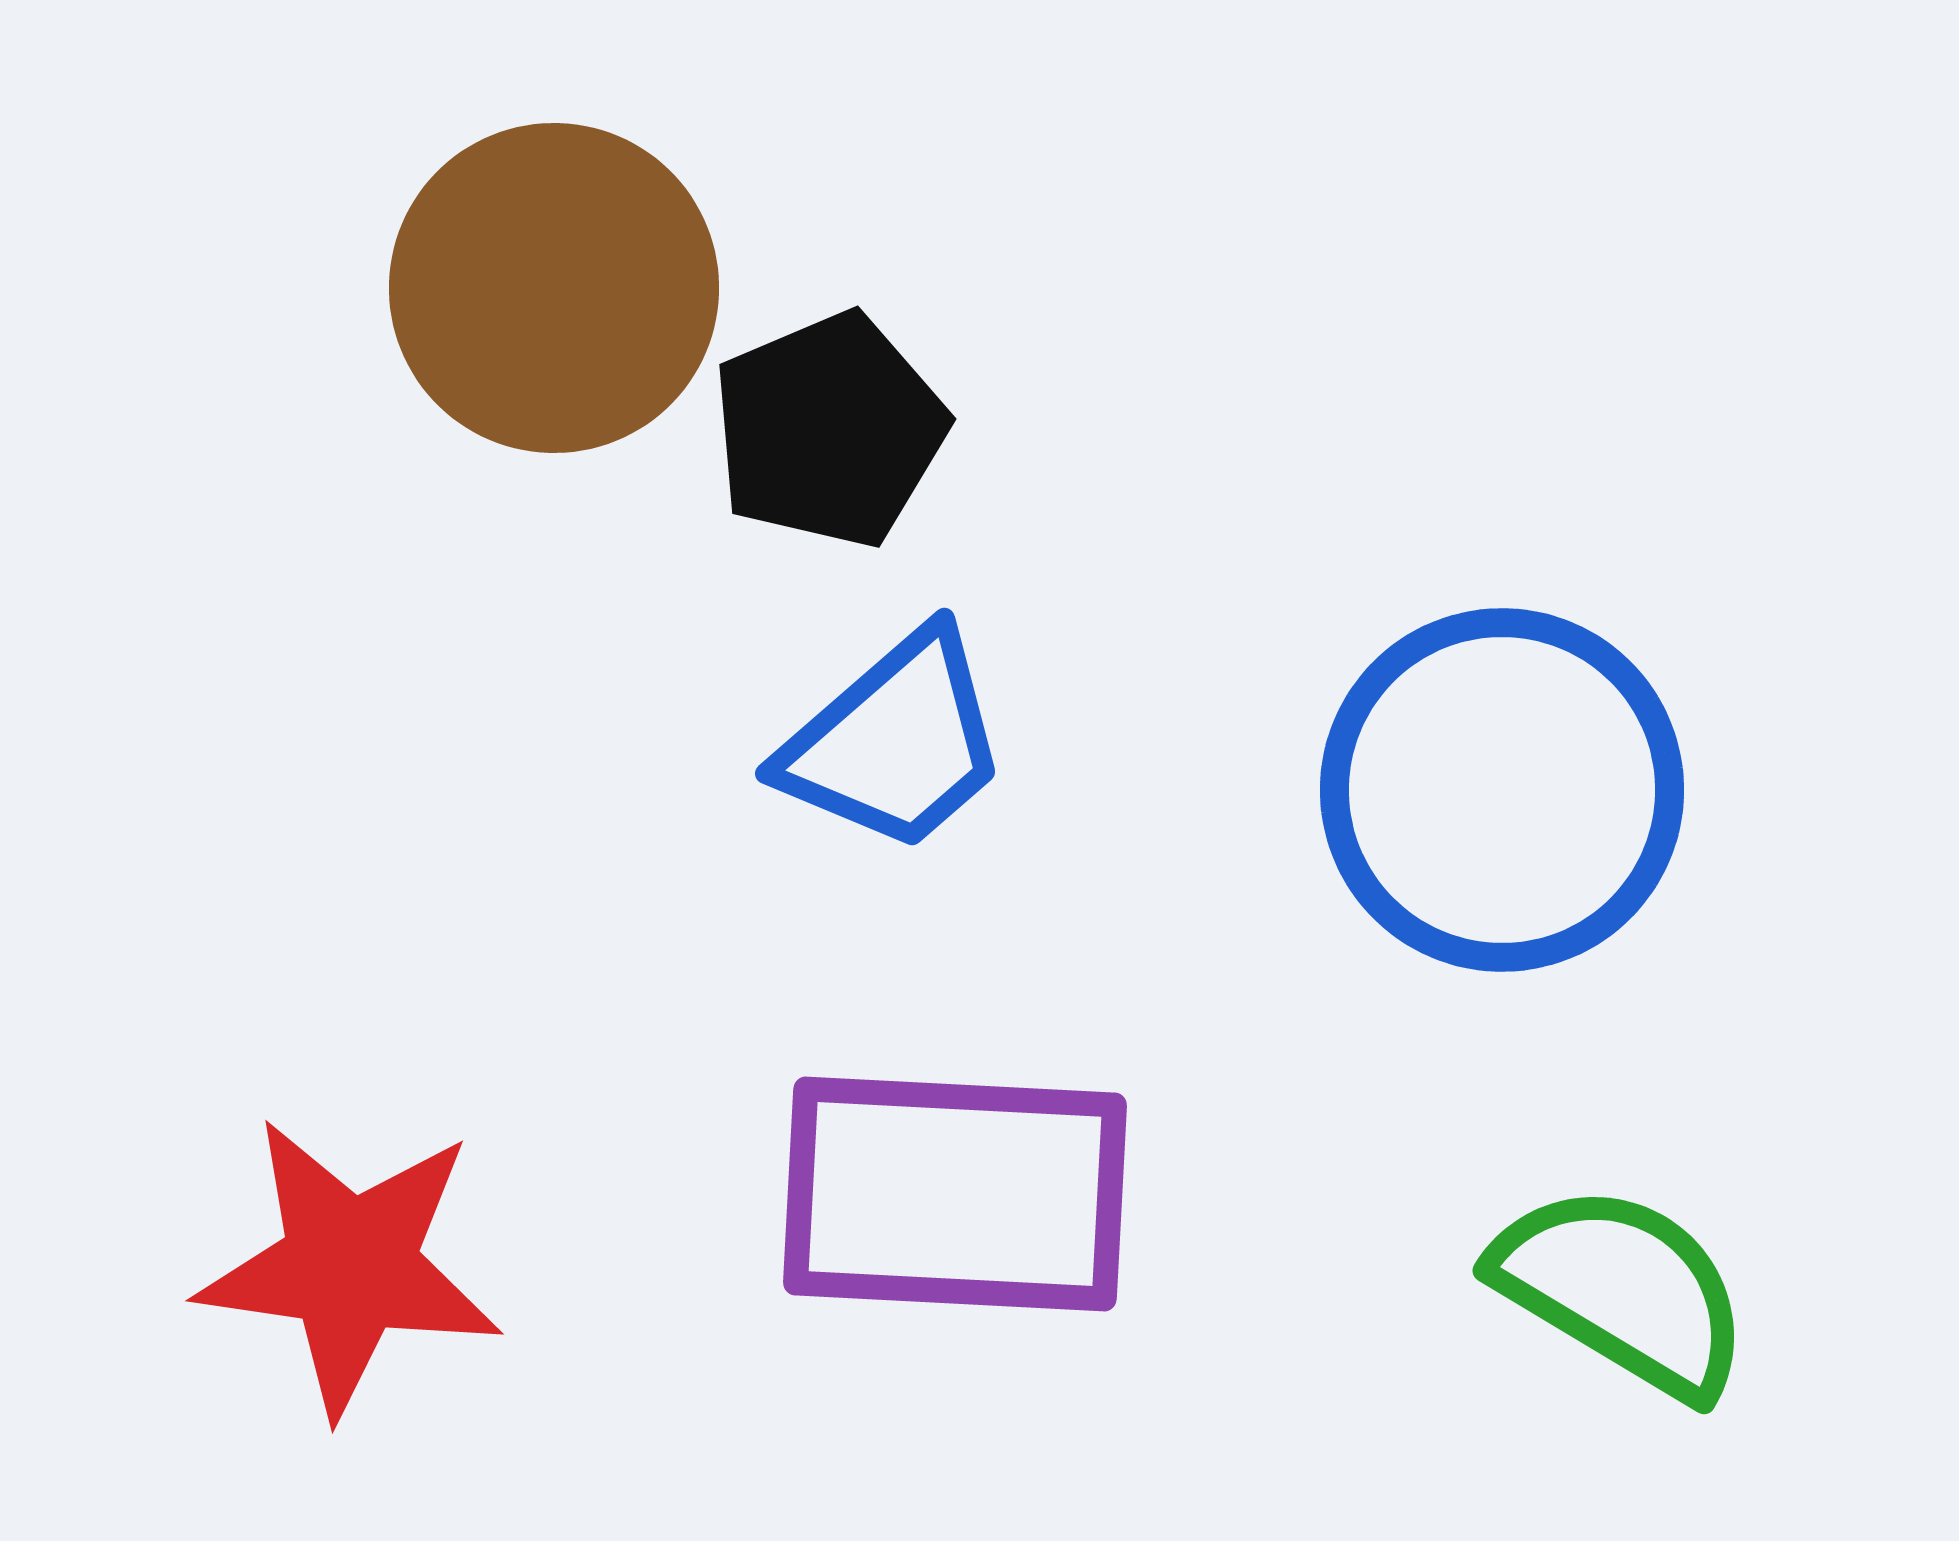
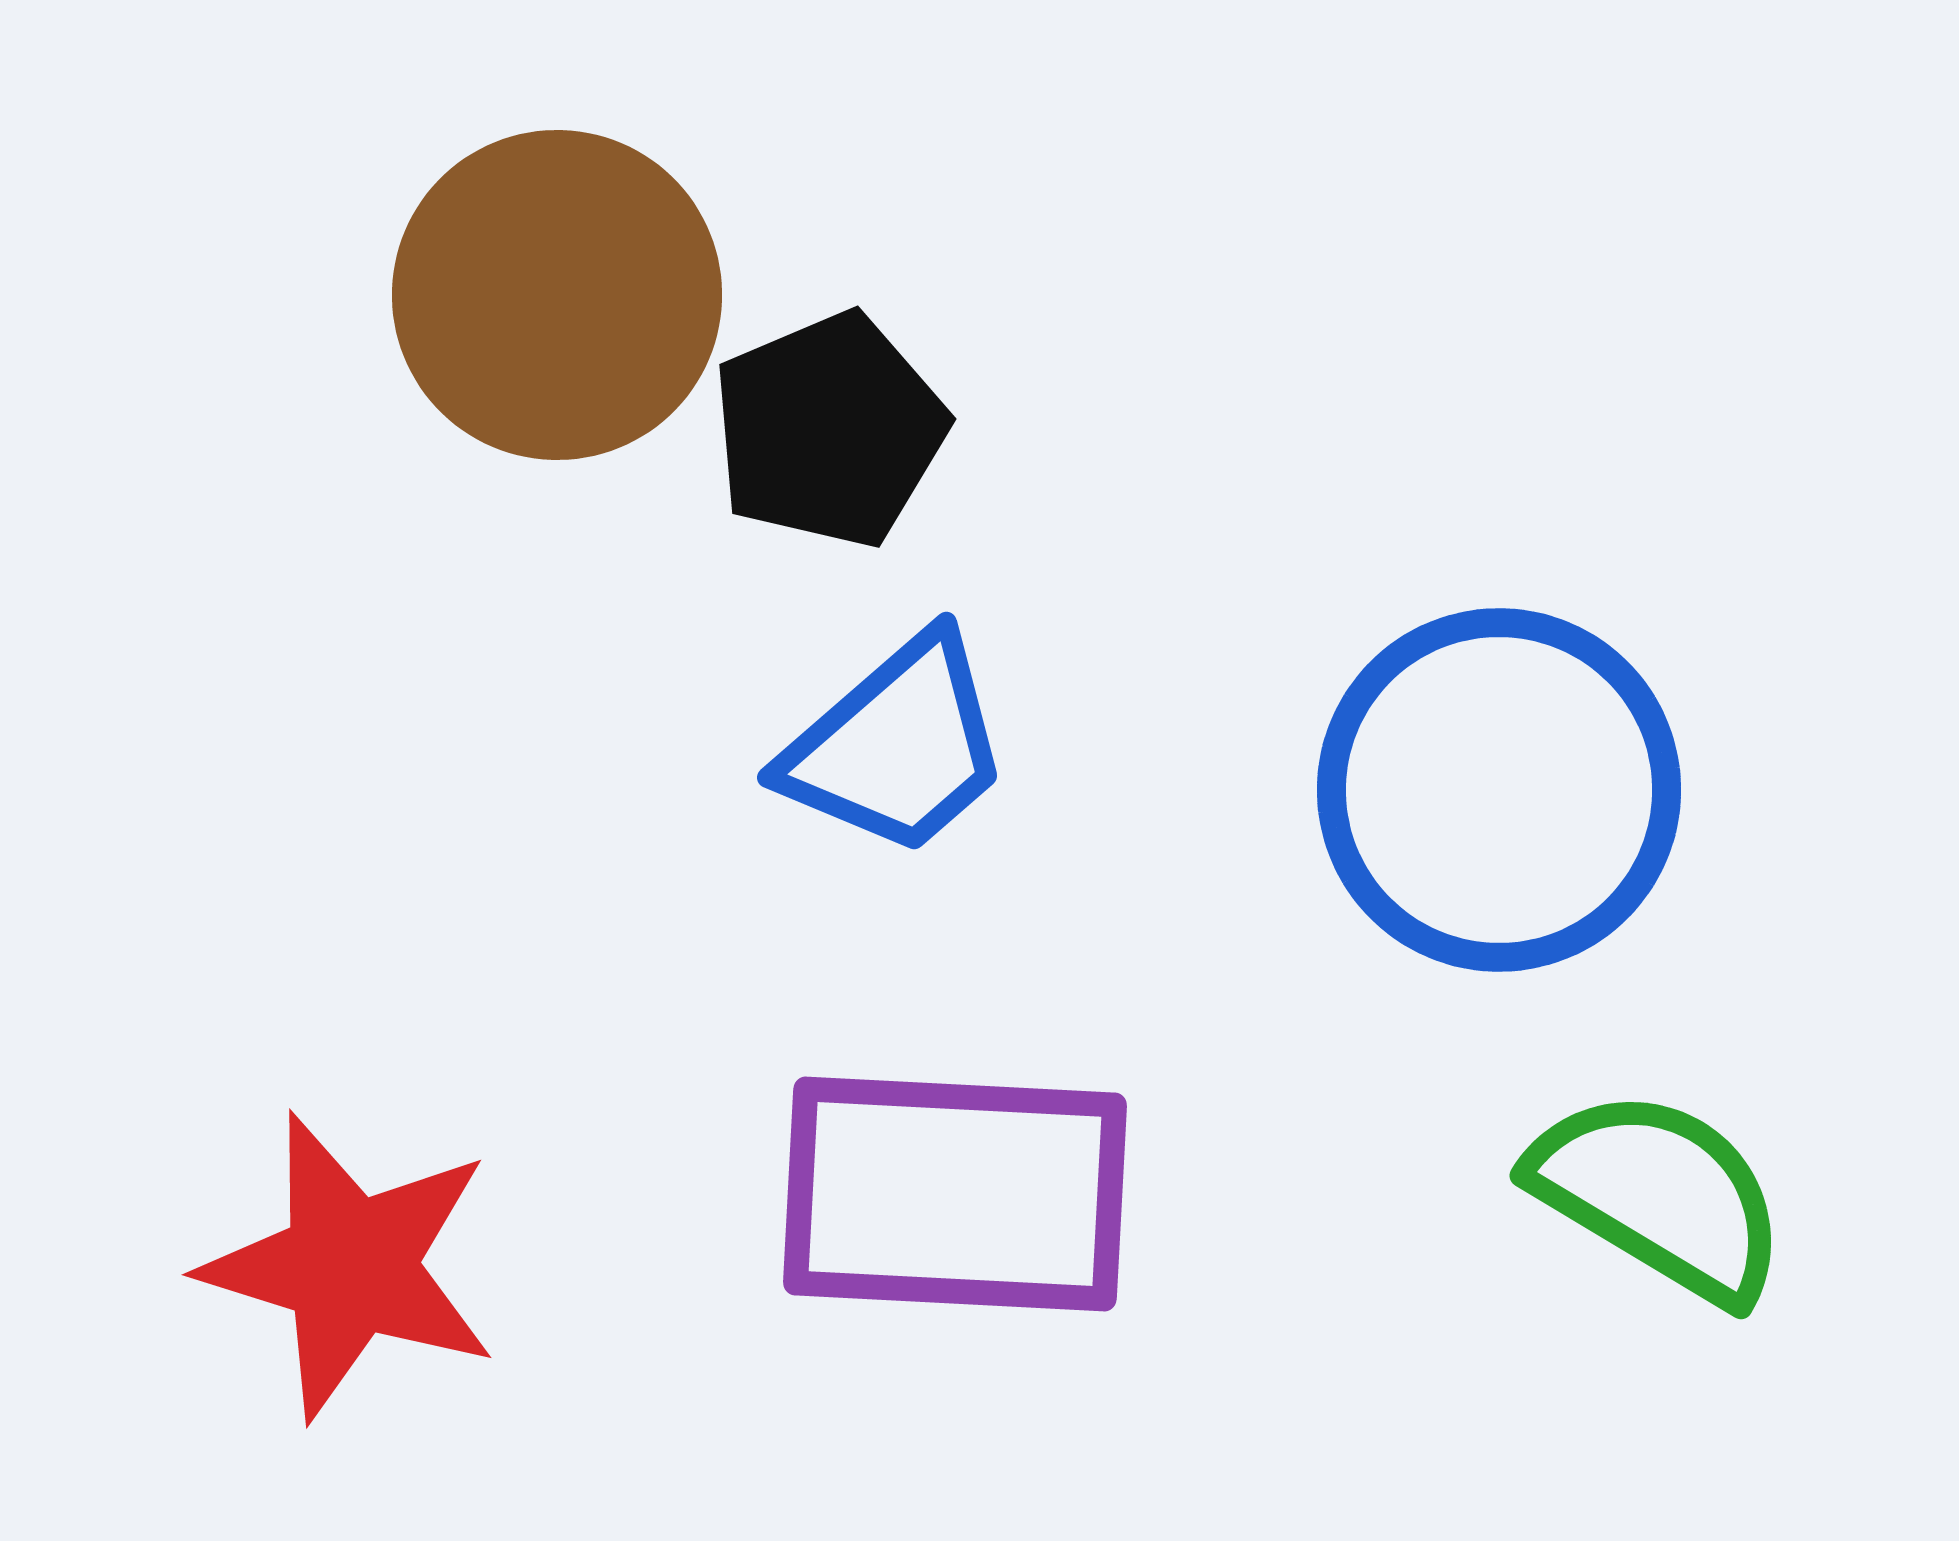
brown circle: moved 3 px right, 7 px down
blue trapezoid: moved 2 px right, 4 px down
blue circle: moved 3 px left
red star: rotated 9 degrees clockwise
green semicircle: moved 37 px right, 95 px up
